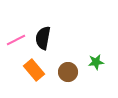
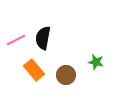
green star: rotated 21 degrees clockwise
brown circle: moved 2 px left, 3 px down
